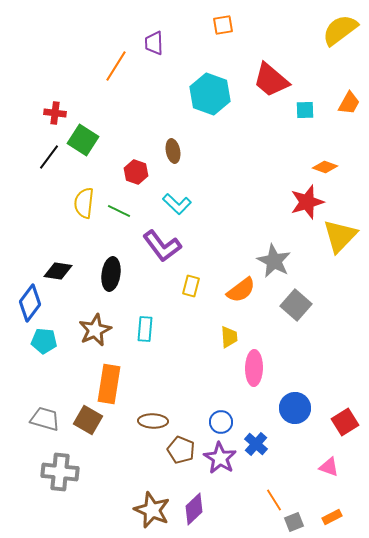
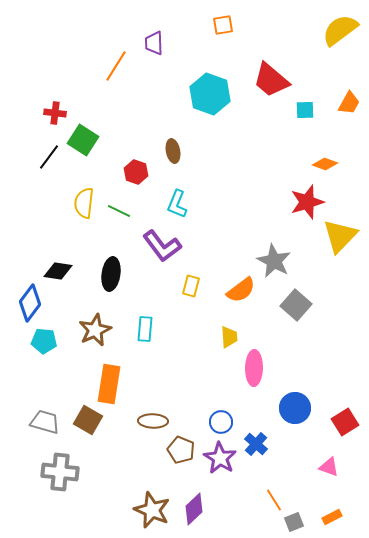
orange diamond at (325, 167): moved 3 px up
cyan L-shape at (177, 204): rotated 68 degrees clockwise
gray trapezoid at (45, 419): moved 3 px down
